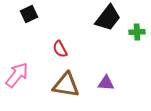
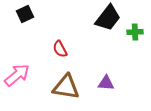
black square: moved 4 px left
green cross: moved 2 px left
pink arrow: rotated 12 degrees clockwise
brown triangle: moved 2 px down
